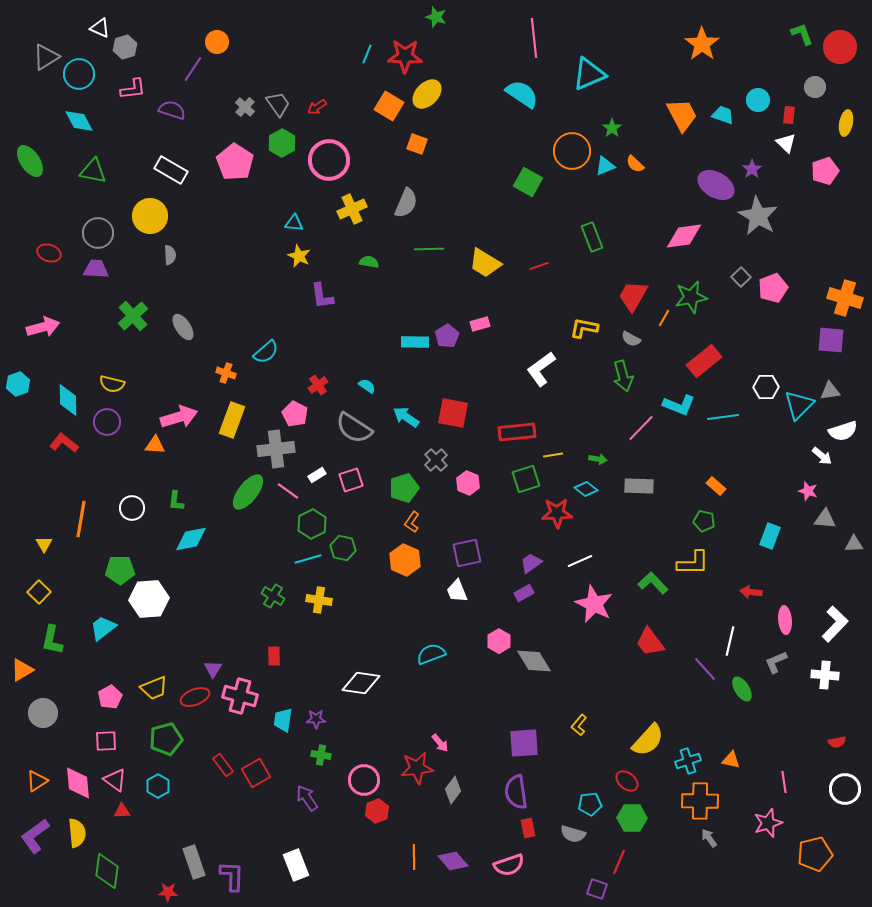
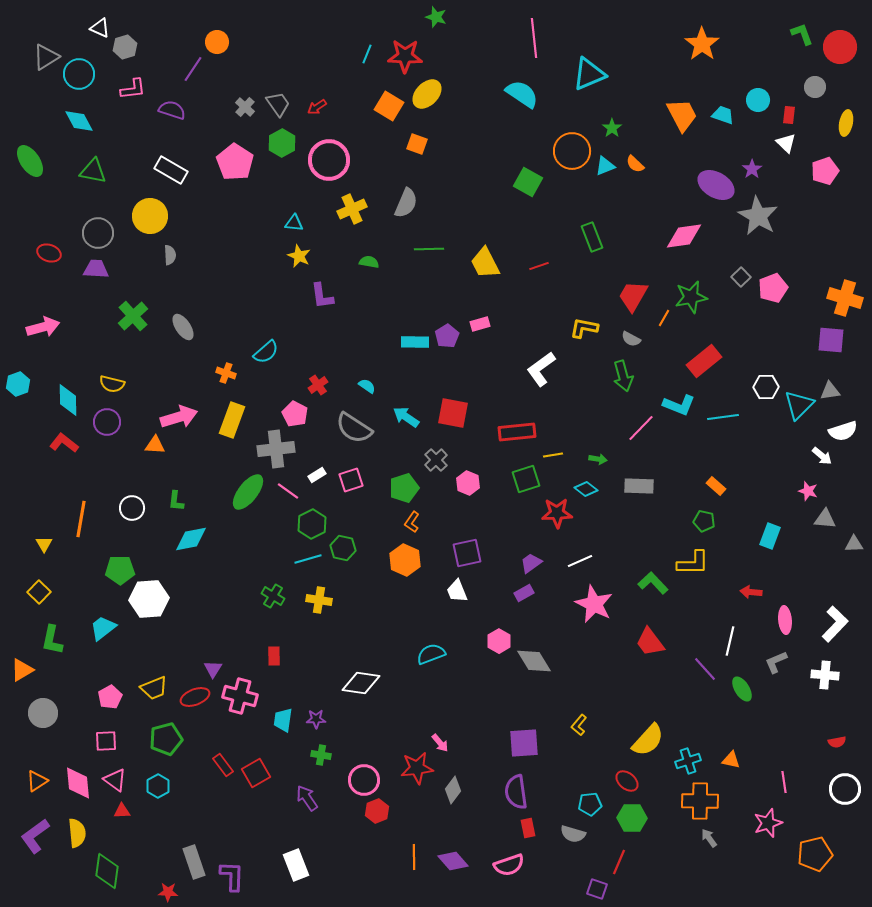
yellow trapezoid at (485, 263): rotated 32 degrees clockwise
